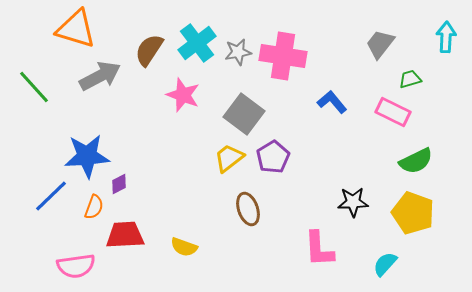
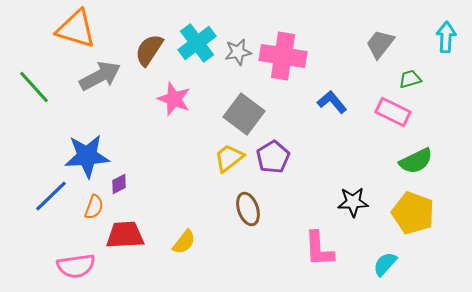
pink star: moved 9 px left, 4 px down
yellow semicircle: moved 5 px up; rotated 72 degrees counterclockwise
